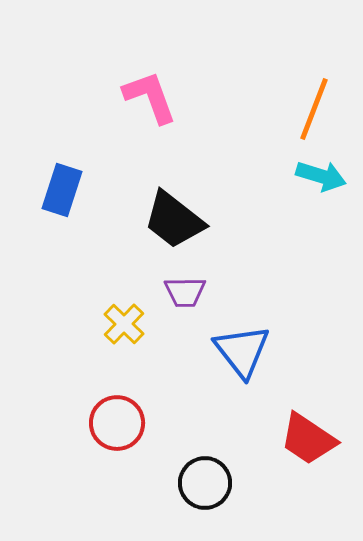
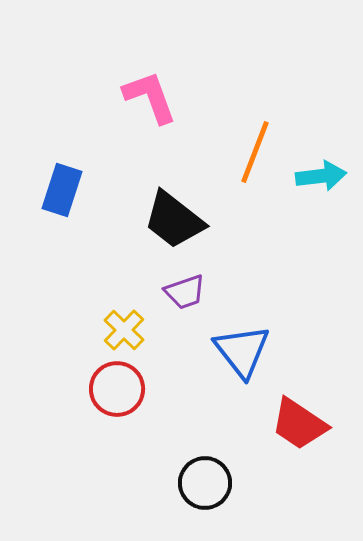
orange line: moved 59 px left, 43 px down
cyan arrow: rotated 24 degrees counterclockwise
purple trapezoid: rotated 18 degrees counterclockwise
yellow cross: moved 6 px down
red circle: moved 34 px up
red trapezoid: moved 9 px left, 15 px up
